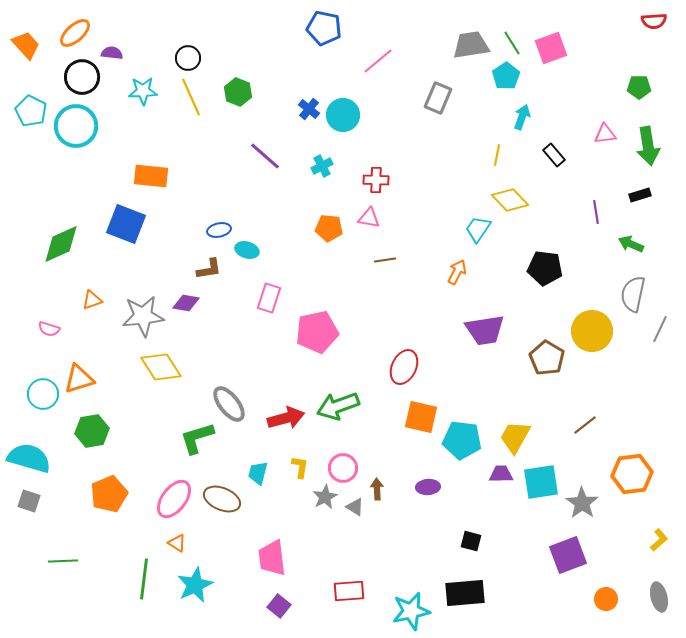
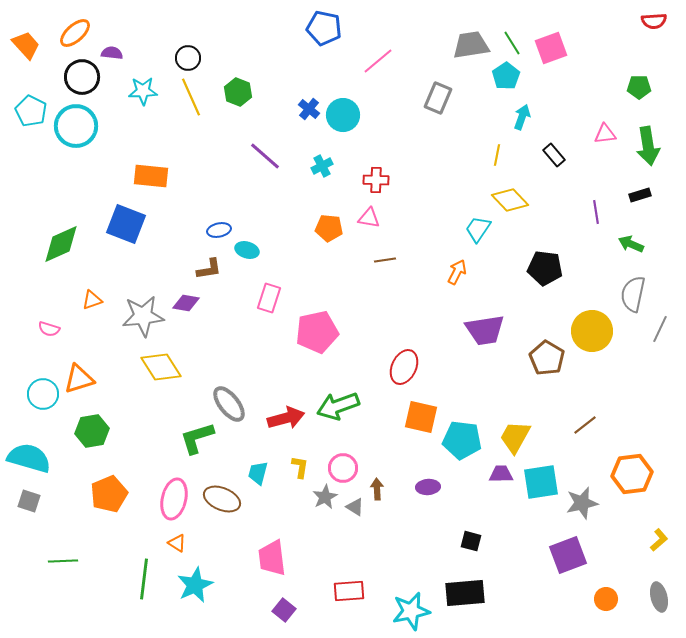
pink ellipse at (174, 499): rotated 24 degrees counterclockwise
gray star at (582, 503): rotated 24 degrees clockwise
purple square at (279, 606): moved 5 px right, 4 px down
